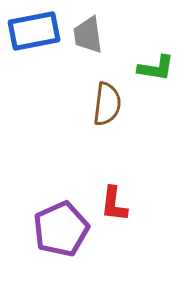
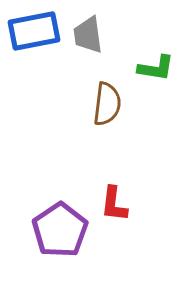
purple pentagon: moved 1 px left, 1 px down; rotated 10 degrees counterclockwise
